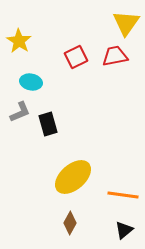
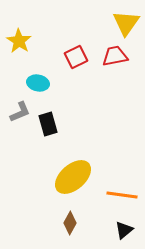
cyan ellipse: moved 7 px right, 1 px down
orange line: moved 1 px left
